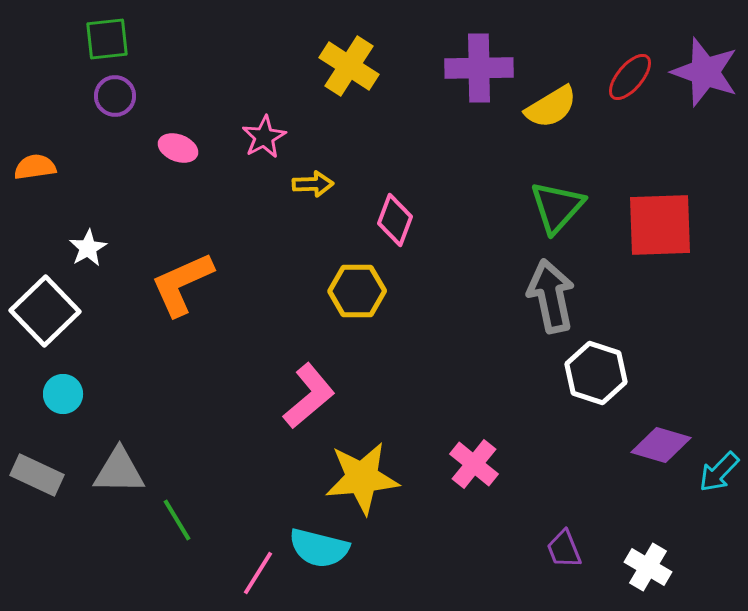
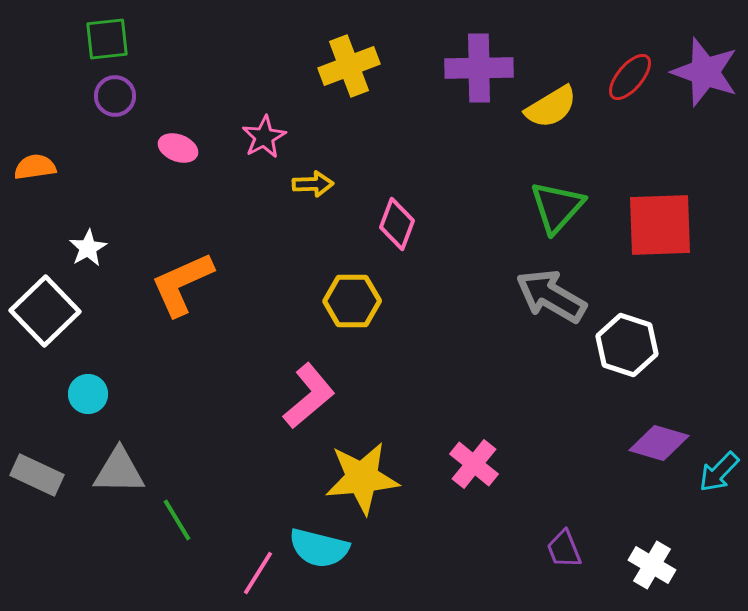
yellow cross: rotated 36 degrees clockwise
pink diamond: moved 2 px right, 4 px down
yellow hexagon: moved 5 px left, 10 px down
gray arrow: rotated 48 degrees counterclockwise
white hexagon: moved 31 px right, 28 px up
cyan circle: moved 25 px right
purple diamond: moved 2 px left, 2 px up
white cross: moved 4 px right, 2 px up
